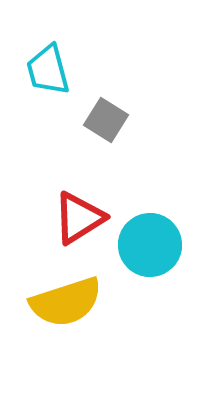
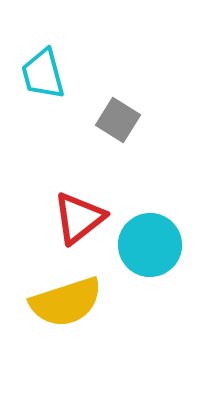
cyan trapezoid: moved 5 px left, 4 px down
gray square: moved 12 px right
red triangle: rotated 6 degrees counterclockwise
